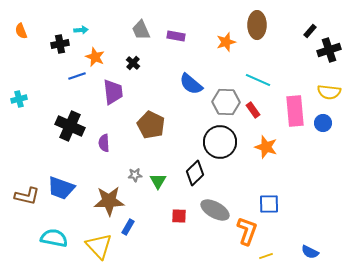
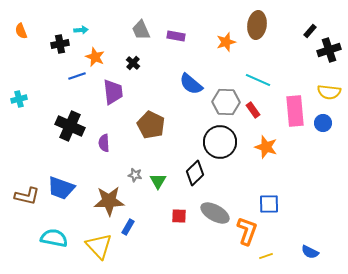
brown ellipse at (257, 25): rotated 8 degrees clockwise
gray star at (135, 175): rotated 16 degrees clockwise
gray ellipse at (215, 210): moved 3 px down
